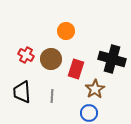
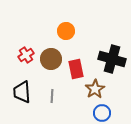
red cross: rotated 28 degrees clockwise
red rectangle: rotated 30 degrees counterclockwise
blue circle: moved 13 px right
